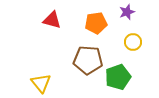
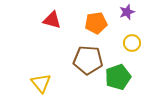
yellow circle: moved 1 px left, 1 px down
